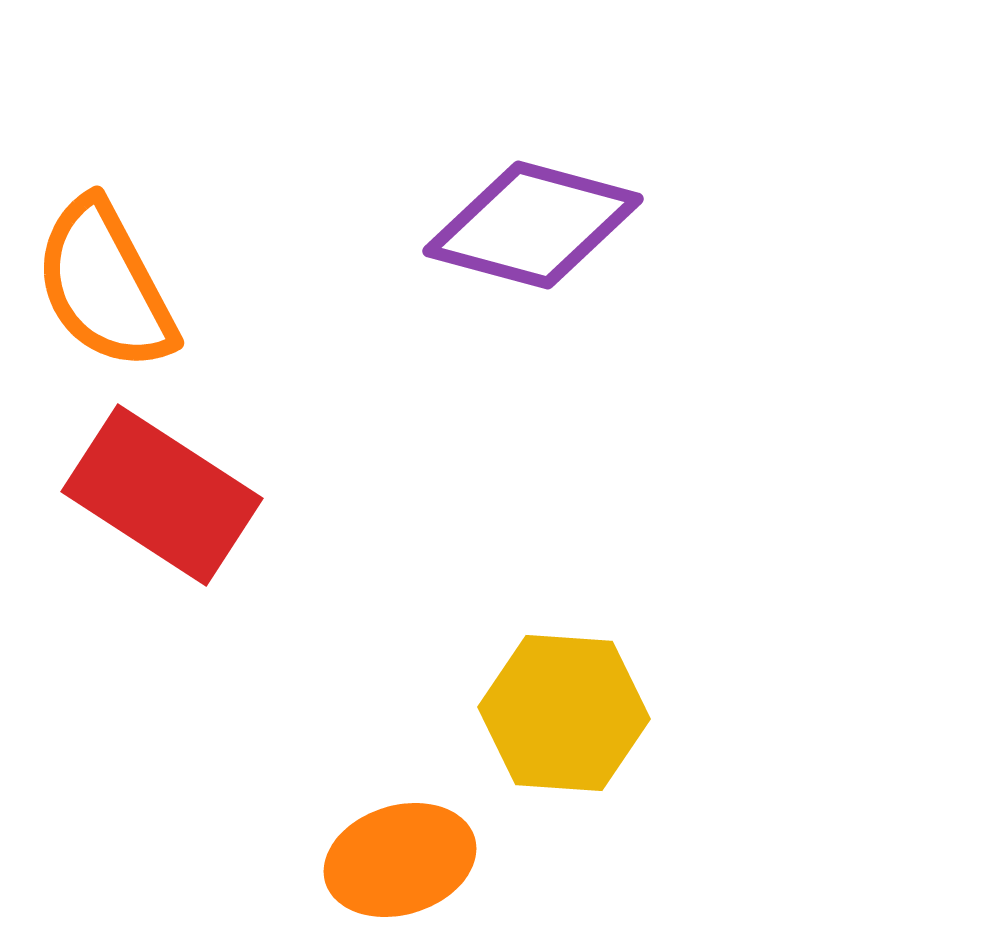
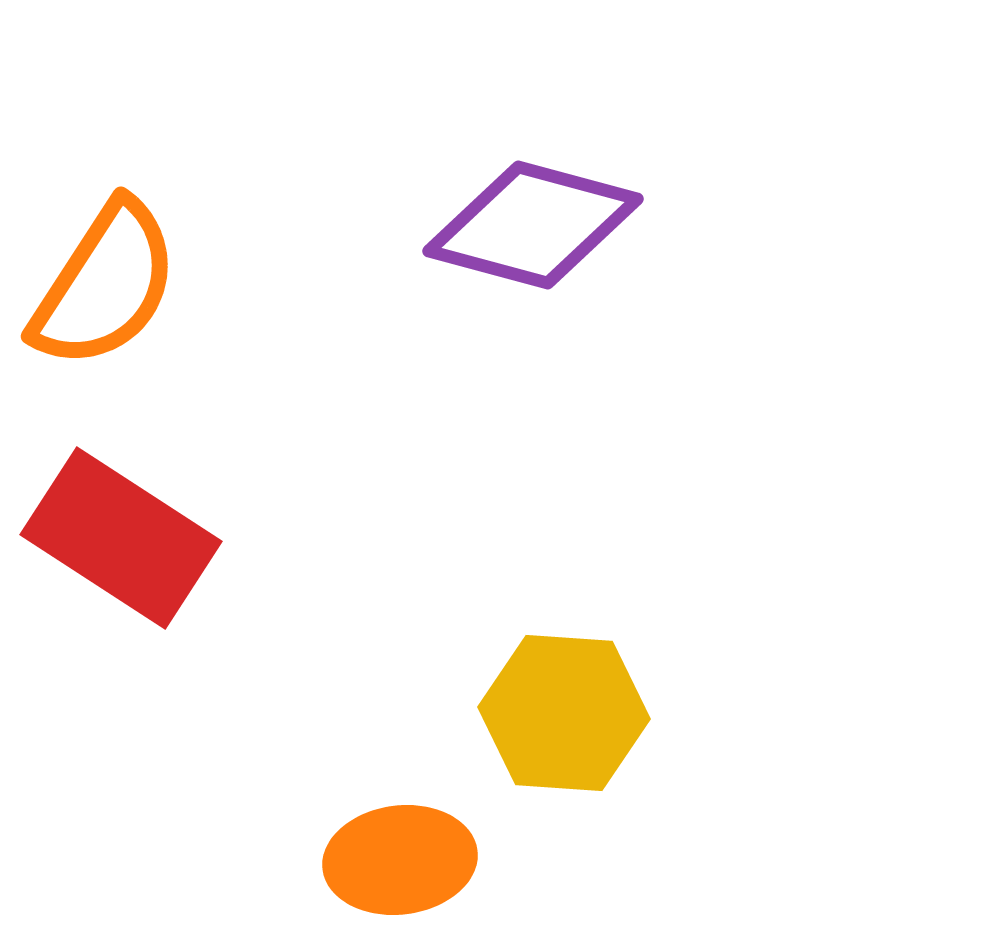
orange semicircle: rotated 119 degrees counterclockwise
red rectangle: moved 41 px left, 43 px down
orange ellipse: rotated 10 degrees clockwise
